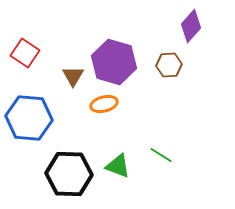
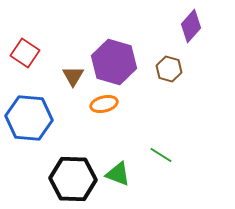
brown hexagon: moved 4 px down; rotated 20 degrees clockwise
green triangle: moved 8 px down
black hexagon: moved 4 px right, 5 px down
